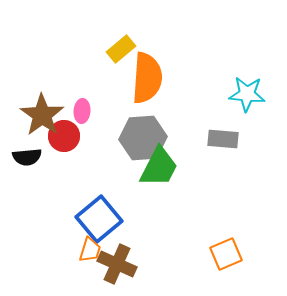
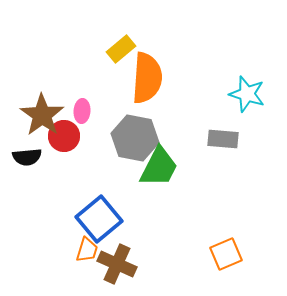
cyan star: rotated 12 degrees clockwise
gray hexagon: moved 8 px left; rotated 15 degrees clockwise
orange trapezoid: moved 3 px left
